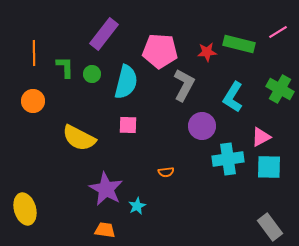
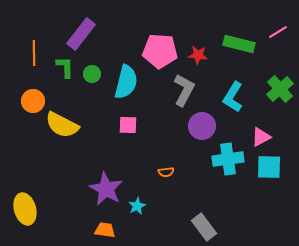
purple rectangle: moved 23 px left
red star: moved 9 px left, 3 px down; rotated 12 degrees clockwise
gray L-shape: moved 5 px down
green cross: rotated 20 degrees clockwise
yellow semicircle: moved 17 px left, 13 px up
gray rectangle: moved 66 px left
